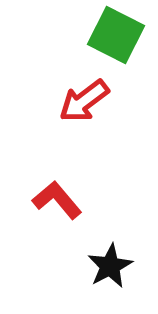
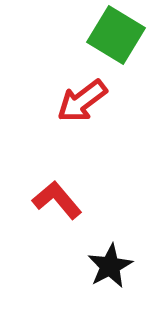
green square: rotated 4 degrees clockwise
red arrow: moved 2 px left
